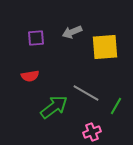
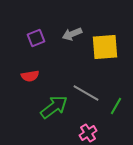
gray arrow: moved 2 px down
purple square: rotated 18 degrees counterclockwise
pink cross: moved 4 px left, 1 px down; rotated 12 degrees counterclockwise
